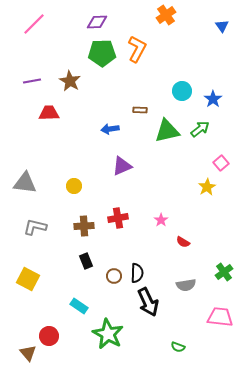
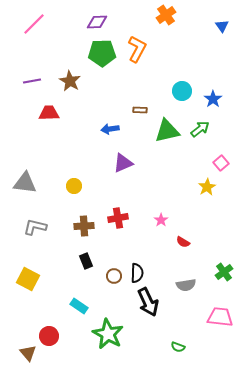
purple triangle: moved 1 px right, 3 px up
